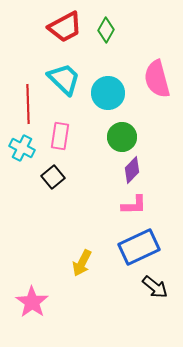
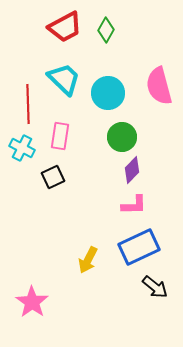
pink semicircle: moved 2 px right, 7 px down
black square: rotated 15 degrees clockwise
yellow arrow: moved 6 px right, 3 px up
